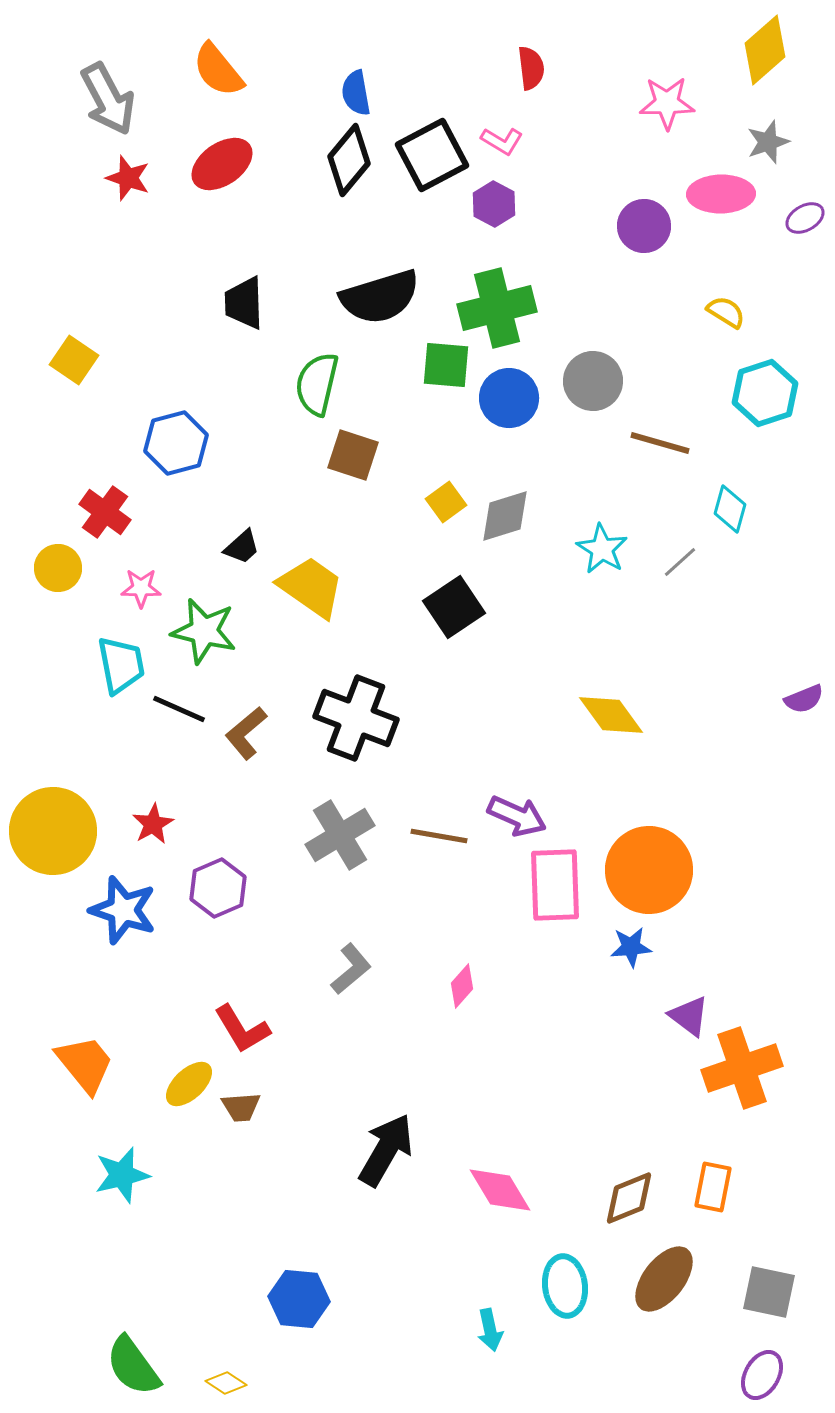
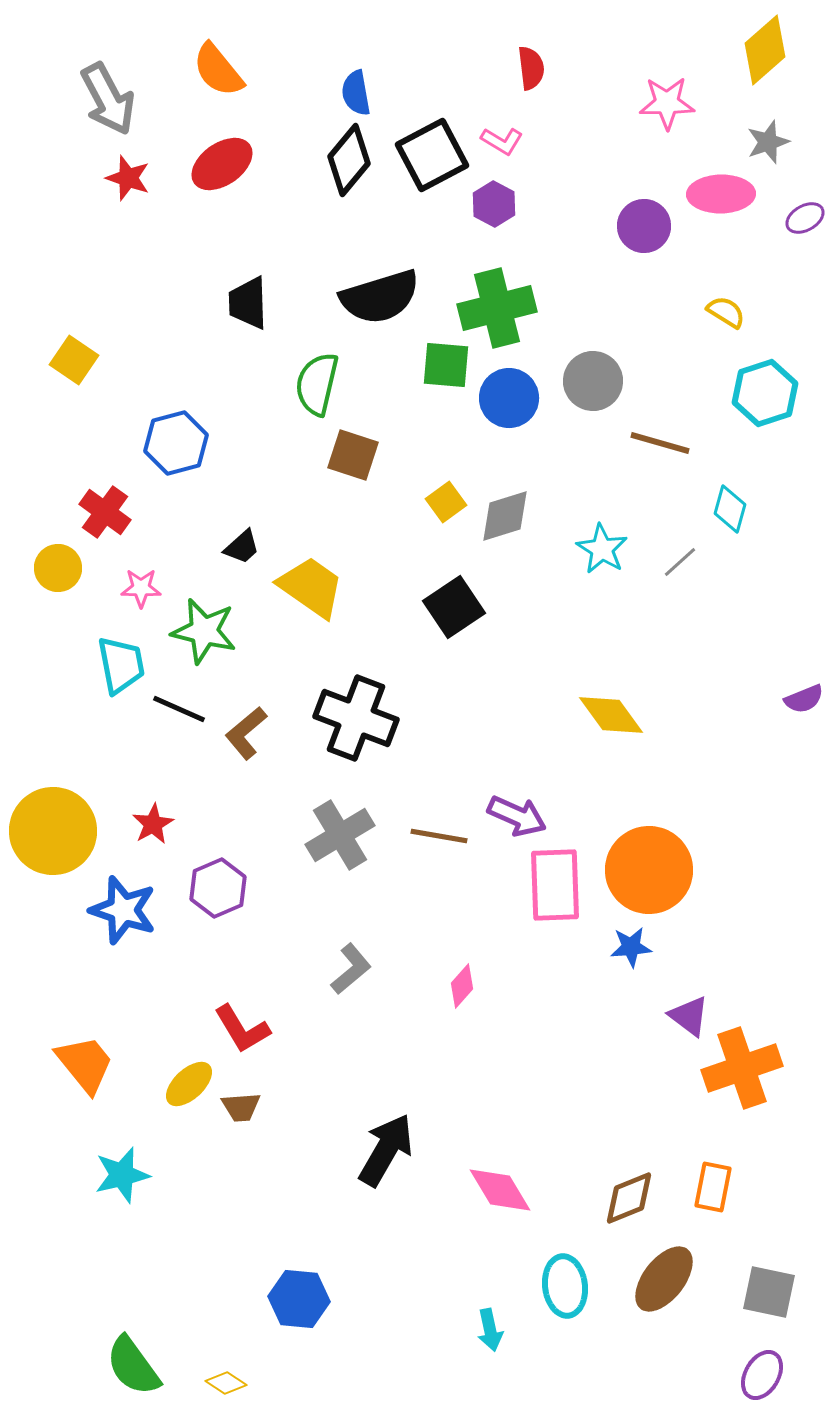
black trapezoid at (244, 303): moved 4 px right
